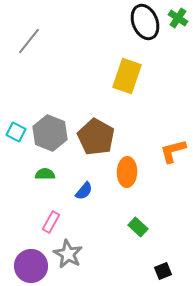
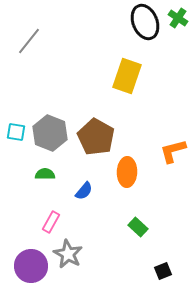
cyan square: rotated 18 degrees counterclockwise
